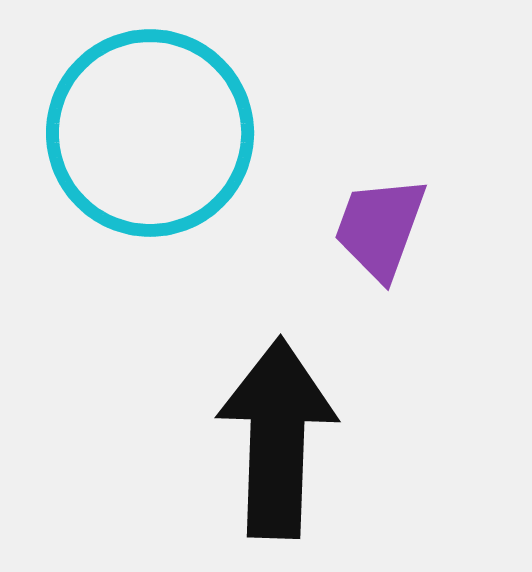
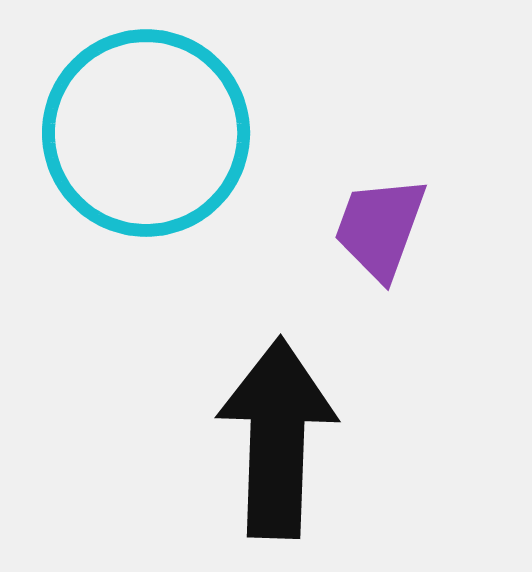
cyan circle: moved 4 px left
